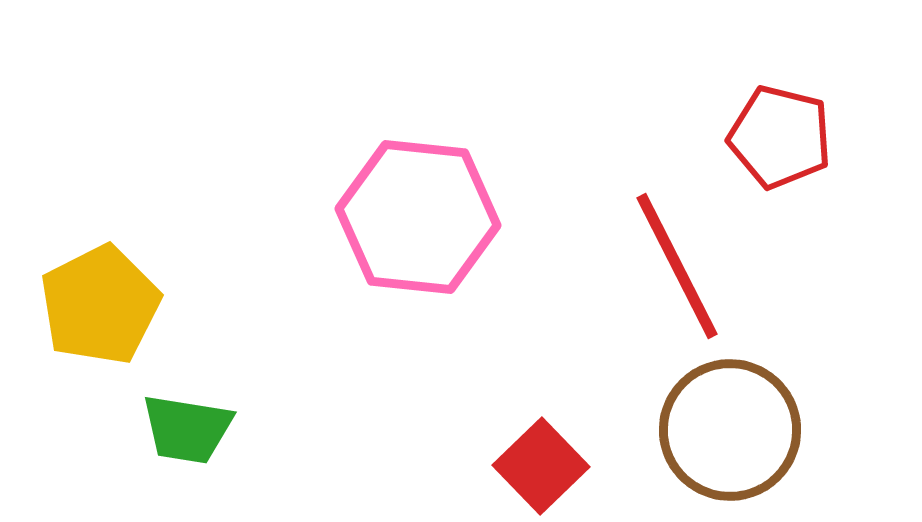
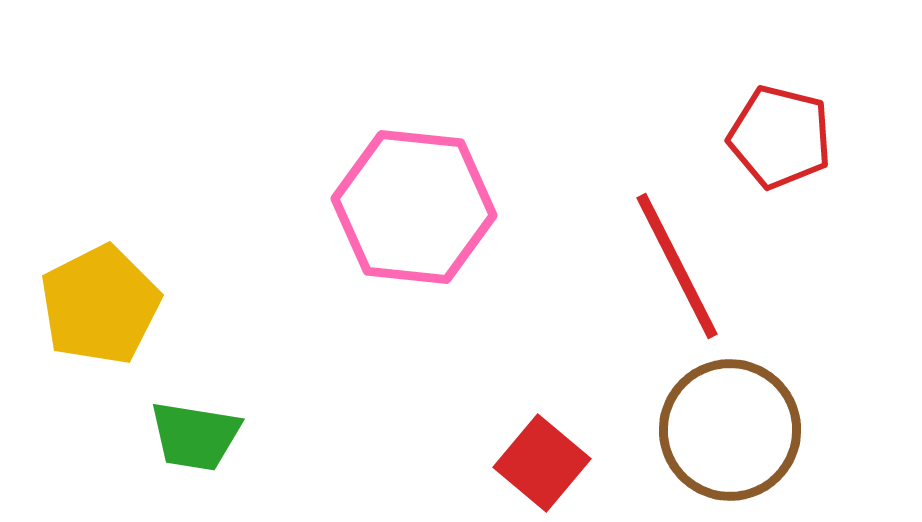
pink hexagon: moved 4 px left, 10 px up
green trapezoid: moved 8 px right, 7 px down
red square: moved 1 px right, 3 px up; rotated 6 degrees counterclockwise
